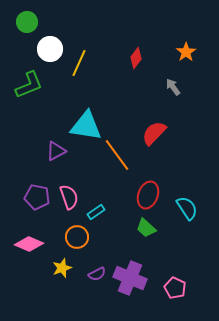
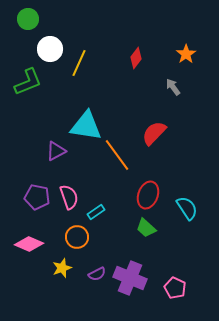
green circle: moved 1 px right, 3 px up
orange star: moved 2 px down
green L-shape: moved 1 px left, 3 px up
